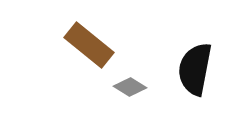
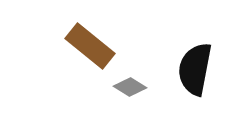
brown rectangle: moved 1 px right, 1 px down
